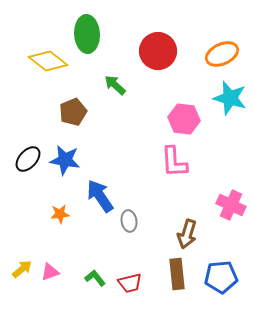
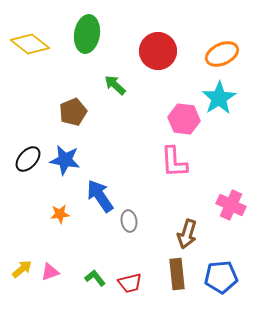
green ellipse: rotated 12 degrees clockwise
yellow diamond: moved 18 px left, 17 px up
cyan star: moved 11 px left; rotated 24 degrees clockwise
